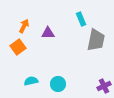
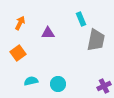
orange arrow: moved 4 px left, 3 px up
orange square: moved 6 px down
